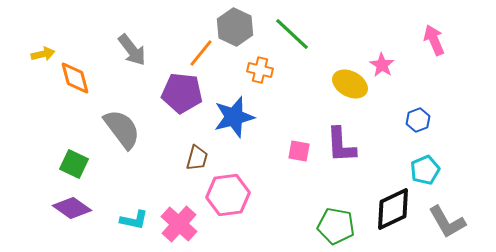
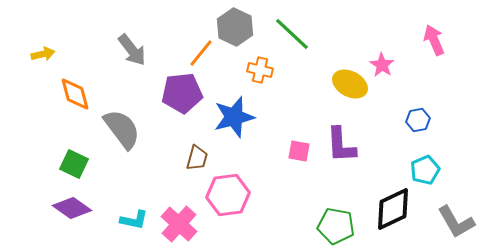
orange diamond: moved 16 px down
purple pentagon: rotated 12 degrees counterclockwise
blue hexagon: rotated 10 degrees clockwise
gray L-shape: moved 9 px right
